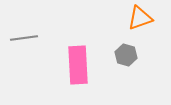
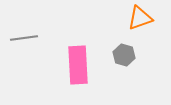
gray hexagon: moved 2 px left
